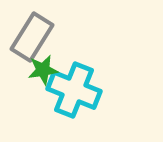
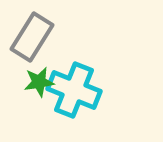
green star: moved 4 px left, 12 px down
